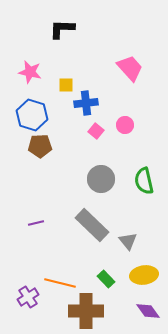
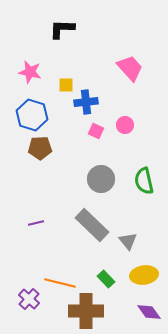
blue cross: moved 1 px up
pink square: rotated 14 degrees counterclockwise
brown pentagon: moved 2 px down
purple cross: moved 1 px right, 2 px down; rotated 15 degrees counterclockwise
purple diamond: moved 1 px right, 1 px down
